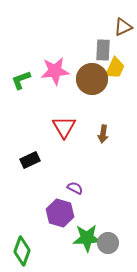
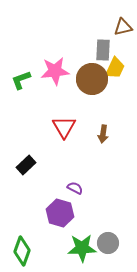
brown triangle: rotated 12 degrees clockwise
black rectangle: moved 4 px left, 5 px down; rotated 18 degrees counterclockwise
green star: moved 5 px left, 10 px down
